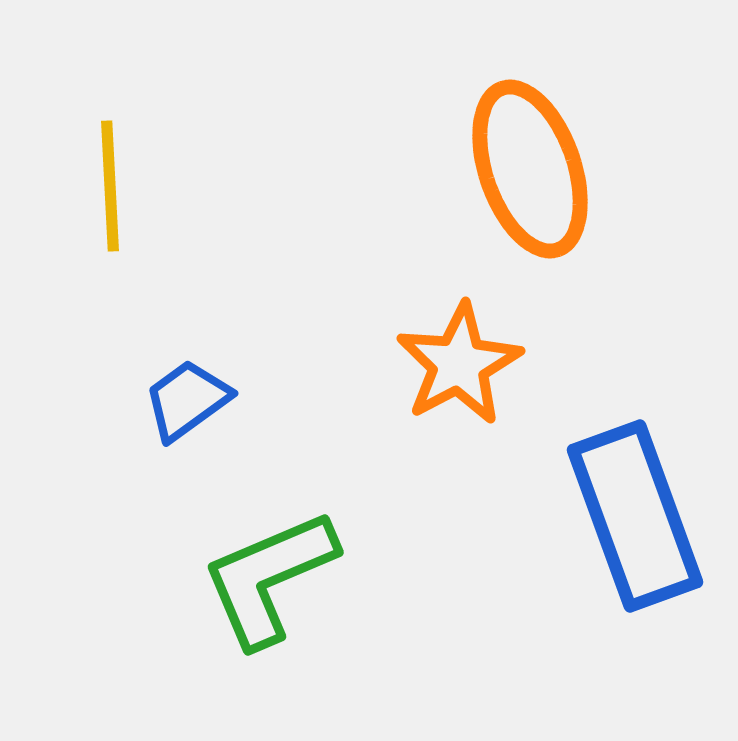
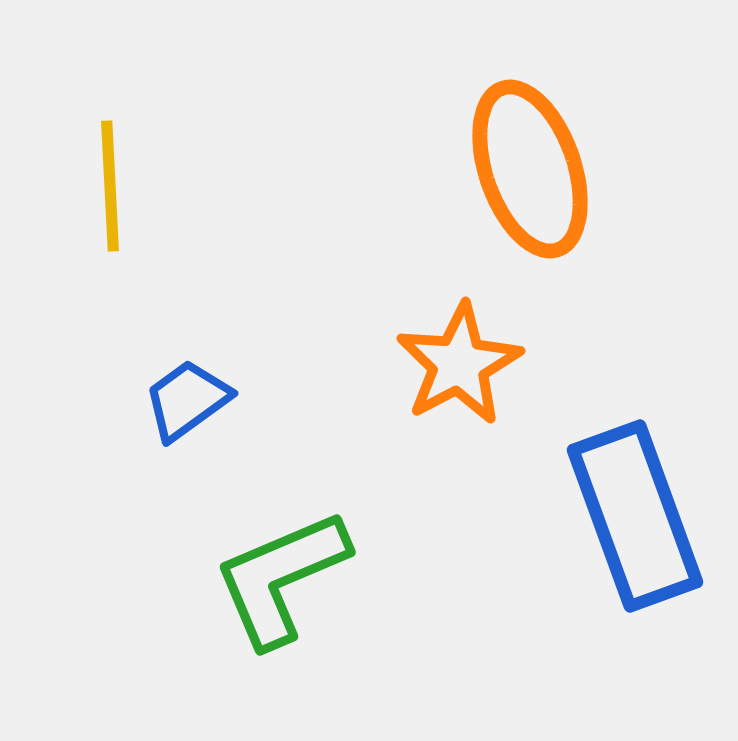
green L-shape: moved 12 px right
